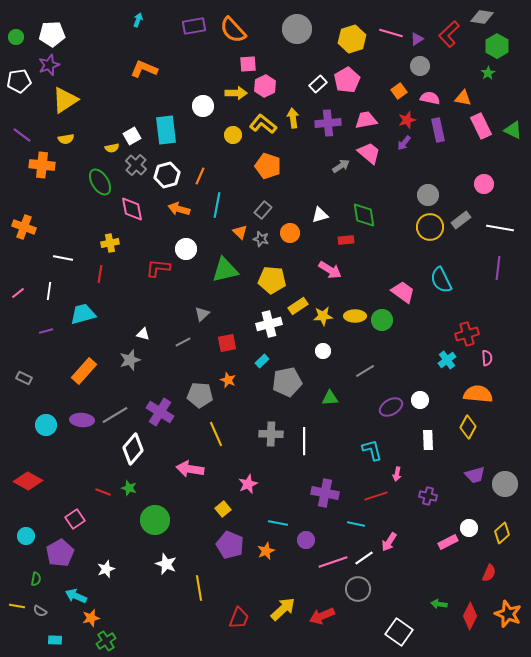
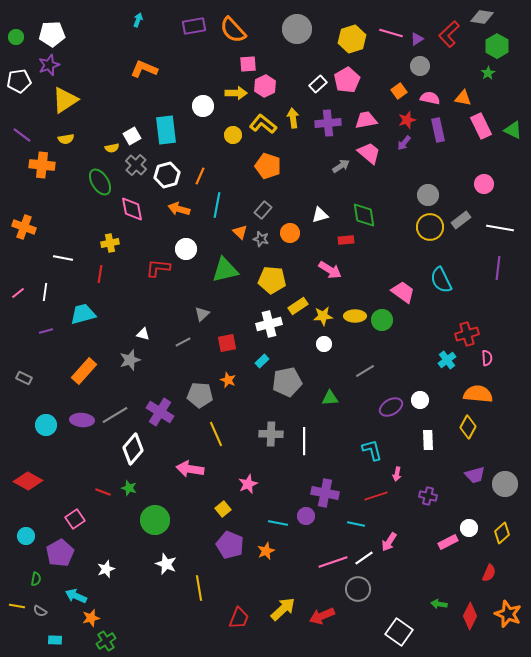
white line at (49, 291): moved 4 px left, 1 px down
white circle at (323, 351): moved 1 px right, 7 px up
purple circle at (306, 540): moved 24 px up
